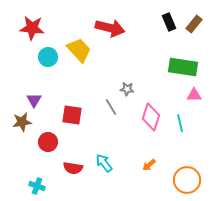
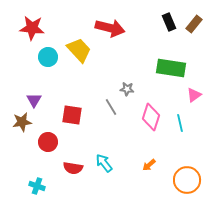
green rectangle: moved 12 px left, 1 px down
pink triangle: rotated 35 degrees counterclockwise
